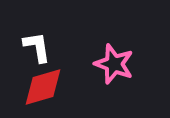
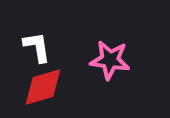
pink star: moved 4 px left, 4 px up; rotated 12 degrees counterclockwise
